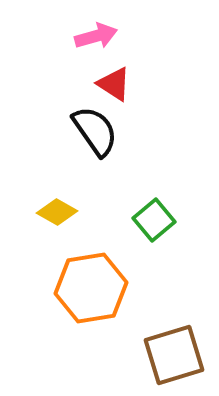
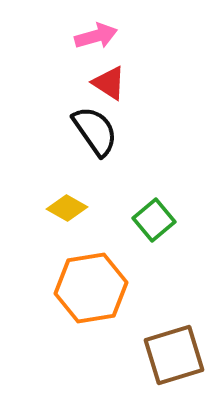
red triangle: moved 5 px left, 1 px up
yellow diamond: moved 10 px right, 4 px up
